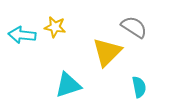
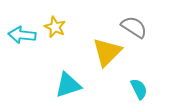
yellow star: rotated 15 degrees clockwise
cyan semicircle: moved 2 px down; rotated 15 degrees counterclockwise
